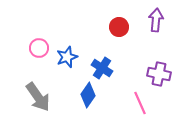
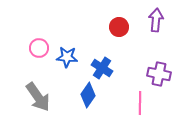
blue star: rotated 25 degrees clockwise
pink line: rotated 25 degrees clockwise
